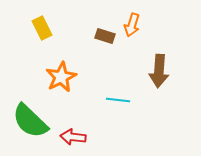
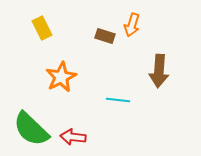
green semicircle: moved 1 px right, 8 px down
